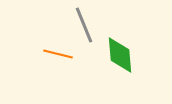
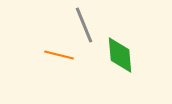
orange line: moved 1 px right, 1 px down
